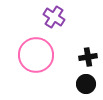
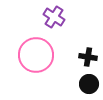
black cross: rotated 18 degrees clockwise
black circle: moved 3 px right
